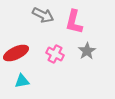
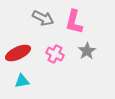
gray arrow: moved 3 px down
red ellipse: moved 2 px right
